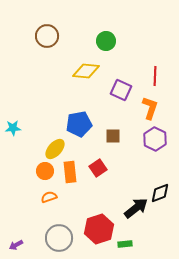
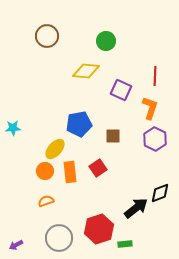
orange semicircle: moved 3 px left, 4 px down
